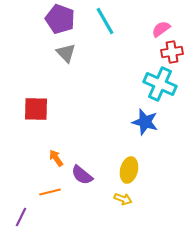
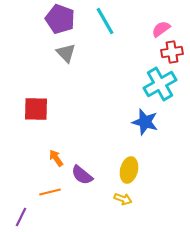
cyan cross: rotated 36 degrees clockwise
